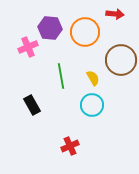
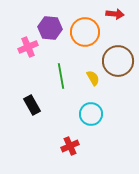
brown circle: moved 3 px left, 1 px down
cyan circle: moved 1 px left, 9 px down
